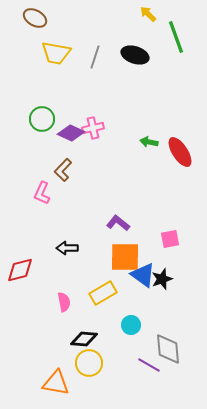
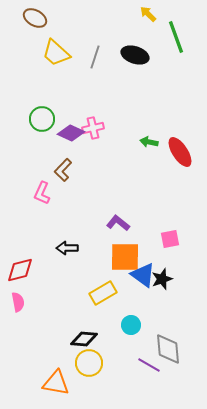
yellow trapezoid: rotated 32 degrees clockwise
pink semicircle: moved 46 px left
